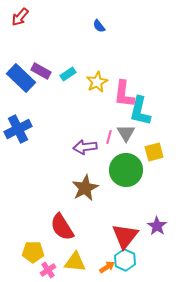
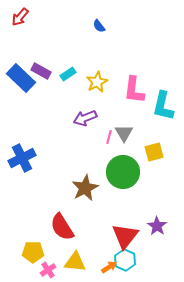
pink L-shape: moved 10 px right, 4 px up
cyan L-shape: moved 23 px right, 5 px up
blue cross: moved 4 px right, 29 px down
gray triangle: moved 2 px left
purple arrow: moved 29 px up; rotated 15 degrees counterclockwise
green circle: moved 3 px left, 2 px down
orange arrow: moved 2 px right
